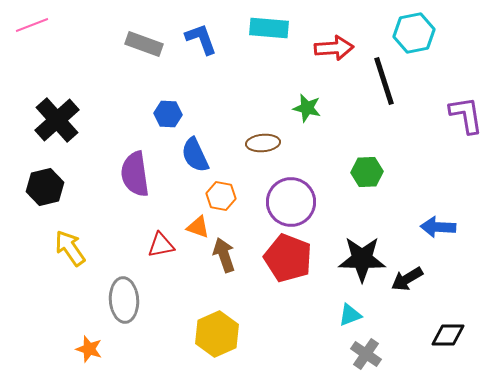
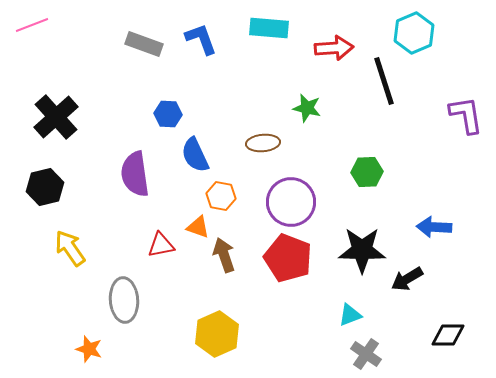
cyan hexagon: rotated 12 degrees counterclockwise
black cross: moved 1 px left, 3 px up
blue arrow: moved 4 px left
black star: moved 9 px up
